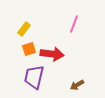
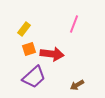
purple trapezoid: rotated 145 degrees counterclockwise
